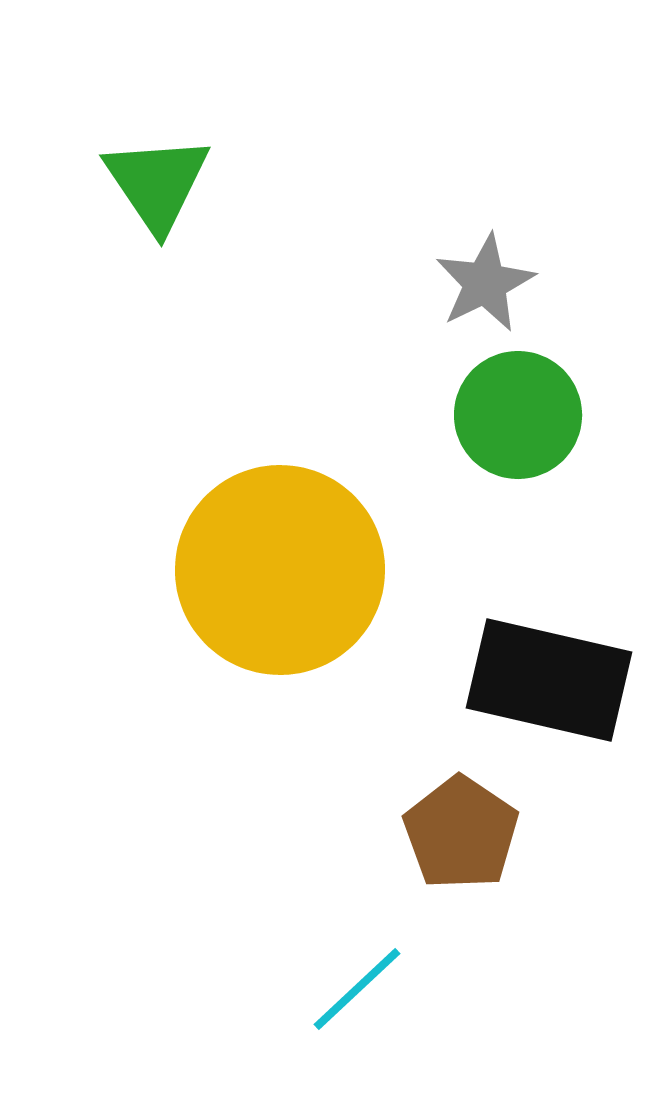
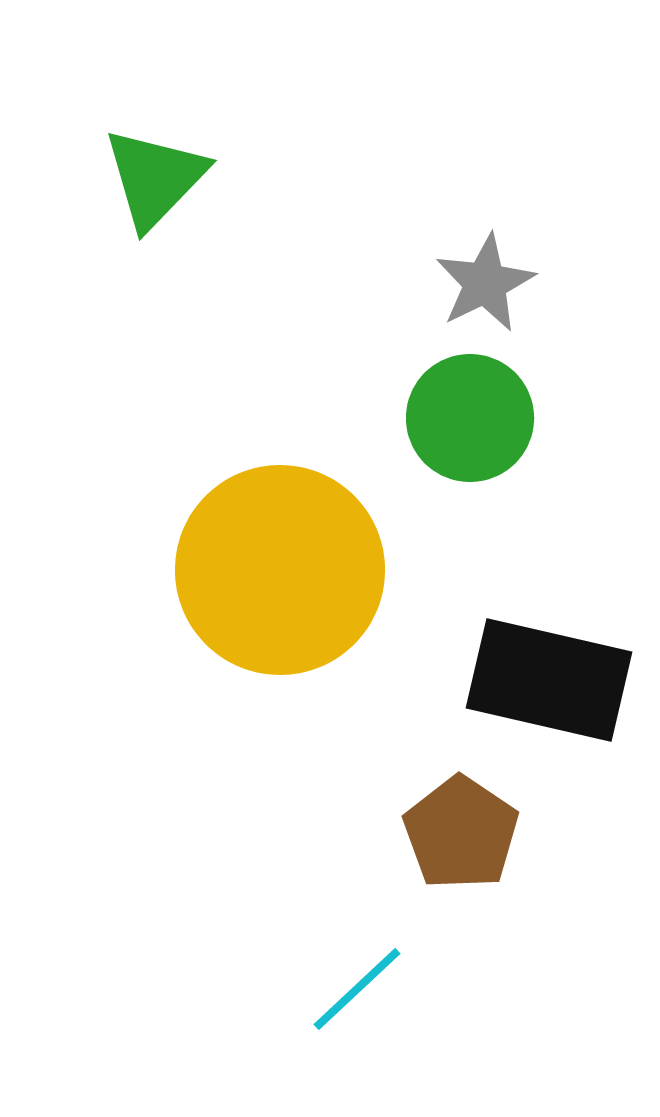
green triangle: moved 2 px left, 5 px up; rotated 18 degrees clockwise
green circle: moved 48 px left, 3 px down
